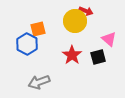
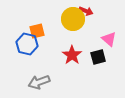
yellow circle: moved 2 px left, 2 px up
orange square: moved 1 px left, 2 px down
blue hexagon: rotated 15 degrees counterclockwise
